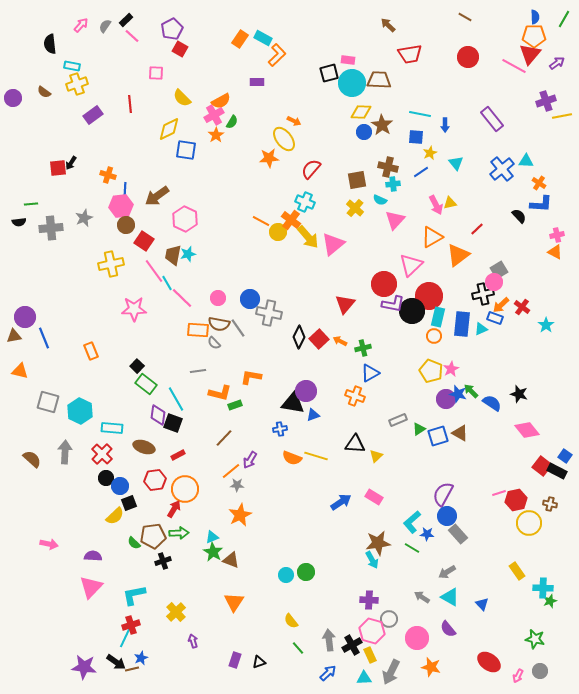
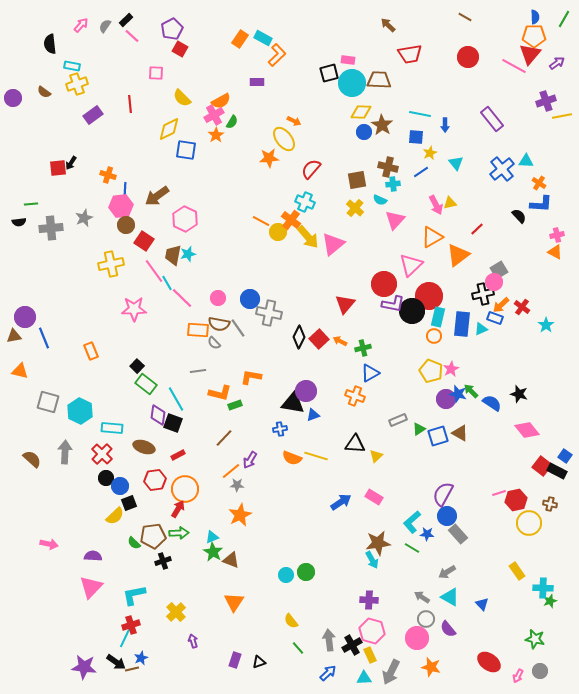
red arrow at (174, 509): moved 4 px right
gray circle at (389, 619): moved 37 px right
